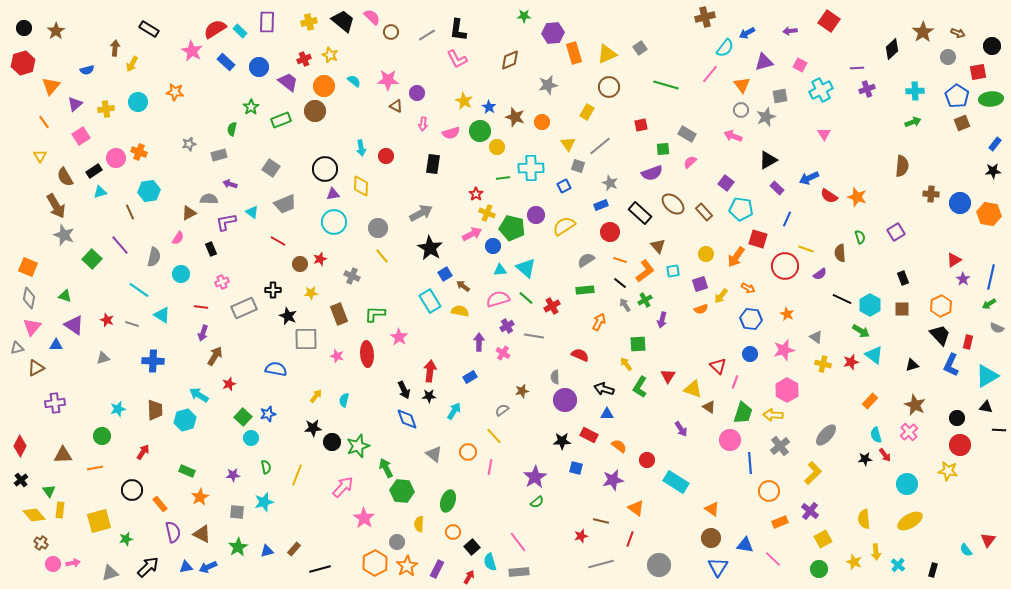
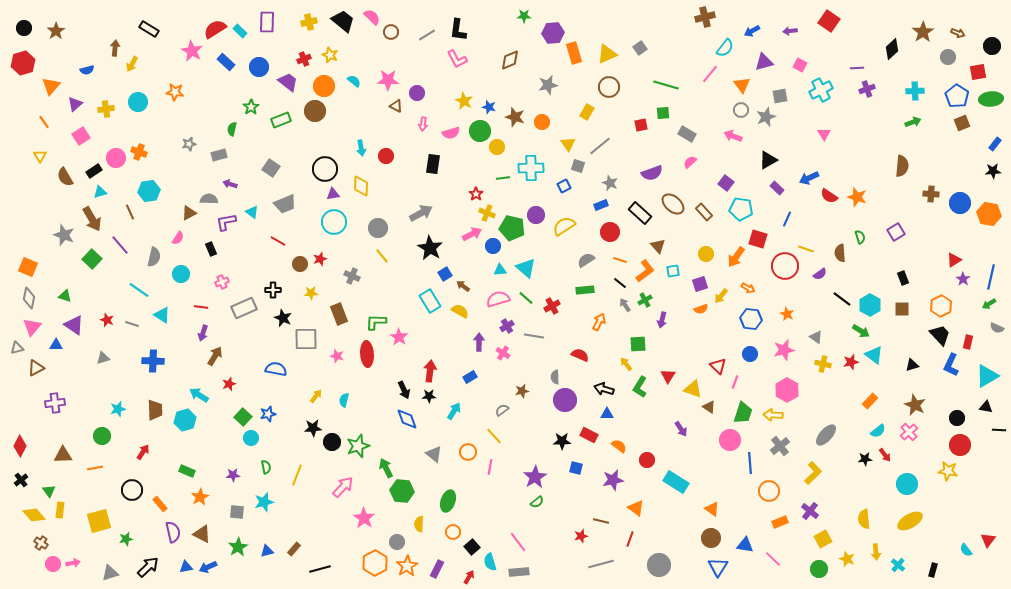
blue arrow at (747, 33): moved 5 px right, 2 px up
blue star at (489, 107): rotated 16 degrees counterclockwise
green square at (663, 149): moved 36 px up
brown arrow at (56, 206): moved 36 px right, 13 px down
black line at (842, 299): rotated 12 degrees clockwise
yellow semicircle at (460, 311): rotated 18 degrees clockwise
green L-shape at (375, 314): moved 1 px right, 8 px down
black star at (288, 316): moved 5 px left, 2 px down
cyan semicircle at (876, 435): moved 2 px right, 4 px up; rotated 112 degrees counterclockwise
yellow star at (854, 562): moved 7 px left, 3 px up
